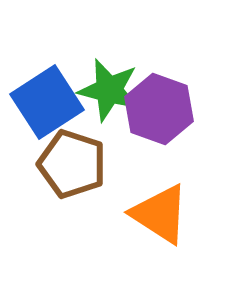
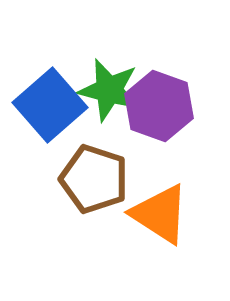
blue square: moved 3 px right, 3 px down; rotated 8 degrees counterclockwise
purple hexagon: moved 3 px up
brown pentagon: moved 22 px right, 15 px down
